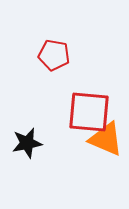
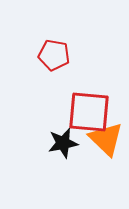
orange triangle: rotated 21 degrees clockwise
black star: moved 36 px right
